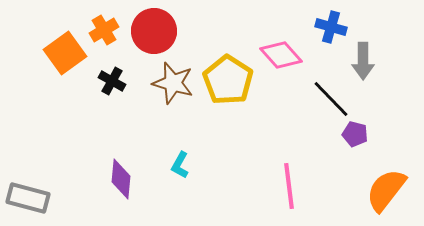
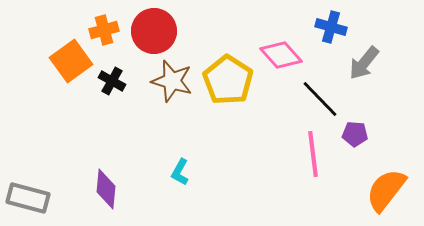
orange cross: rotated 16 degrees clockwise
orange square: moved 6 px right, 8 px down
gray arrow: moved 1 px right, 2 px down; rotated 39 degrees clockwise
brown star: moved 1 px left, 2 px up
black line: moved 11 px left
purple pentagon: rotated 10 degrees counterclockwise
cyan L-shape: moved 7 px down
purple diamond: moved 15 px left, 10 px down
pink line: moved 24 px right, 32 px up
